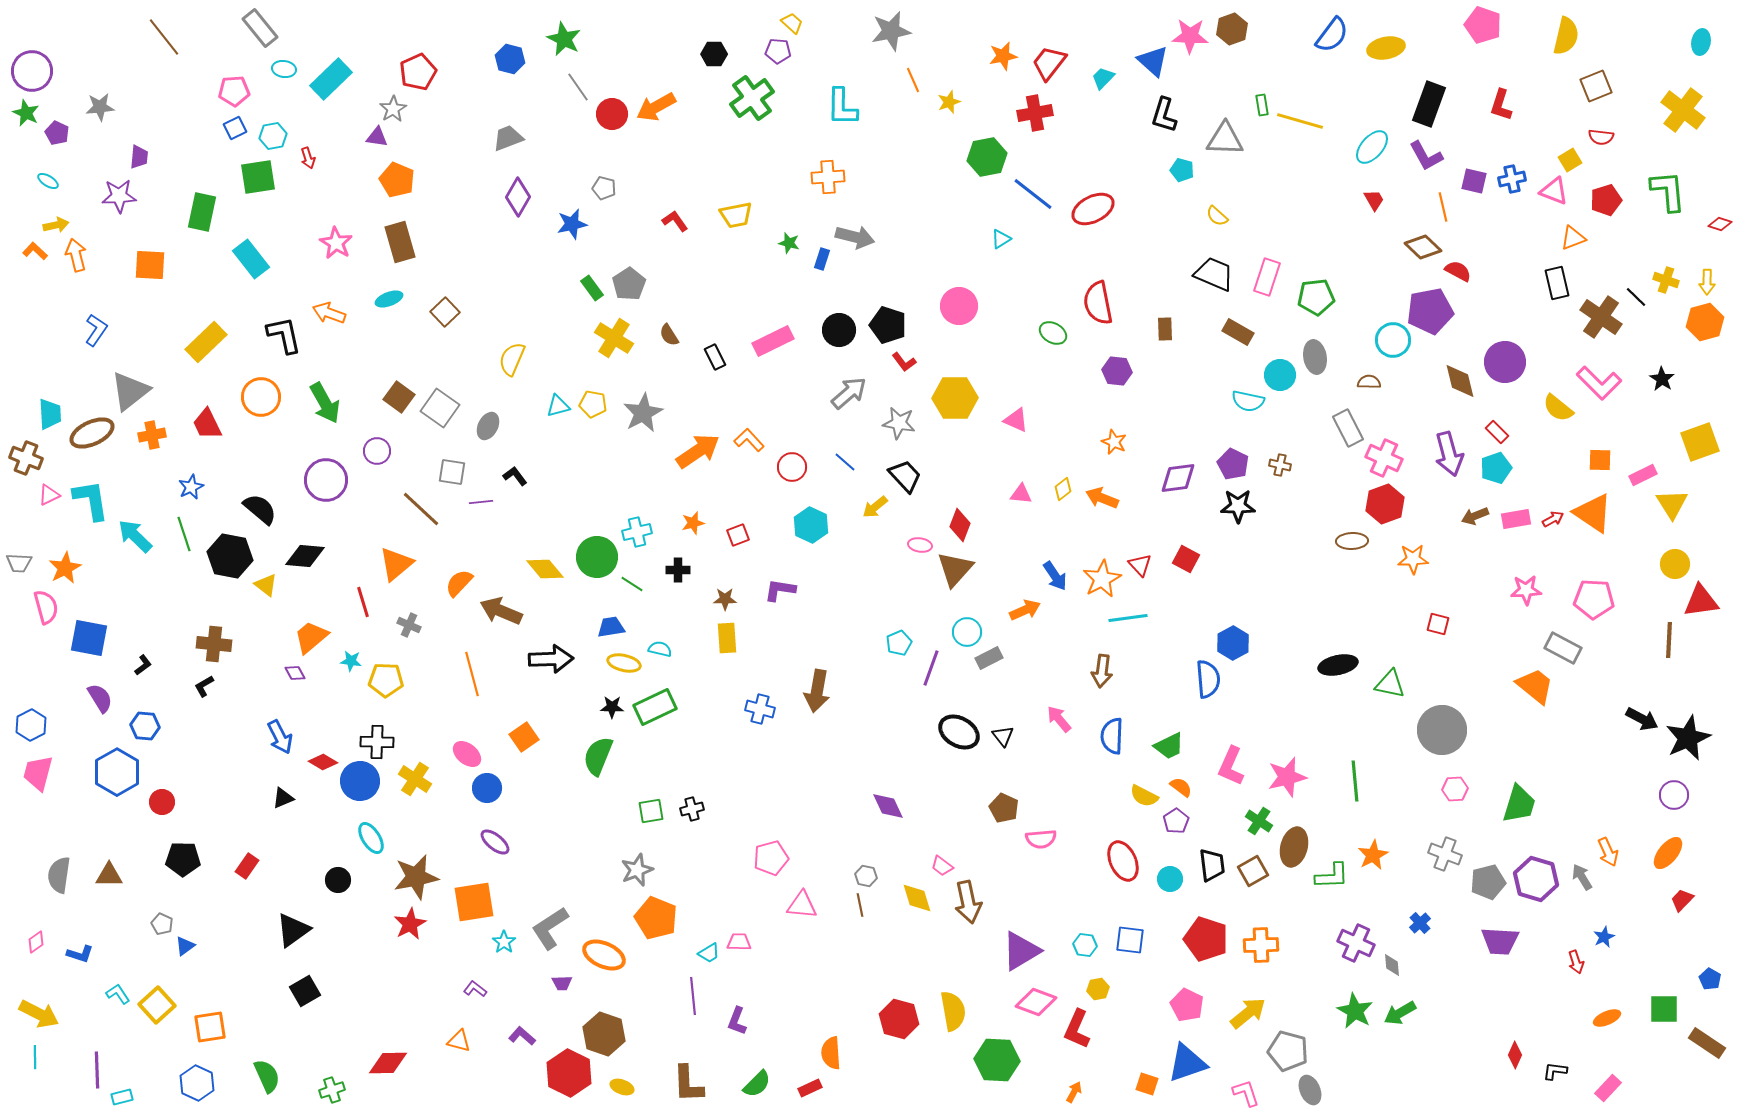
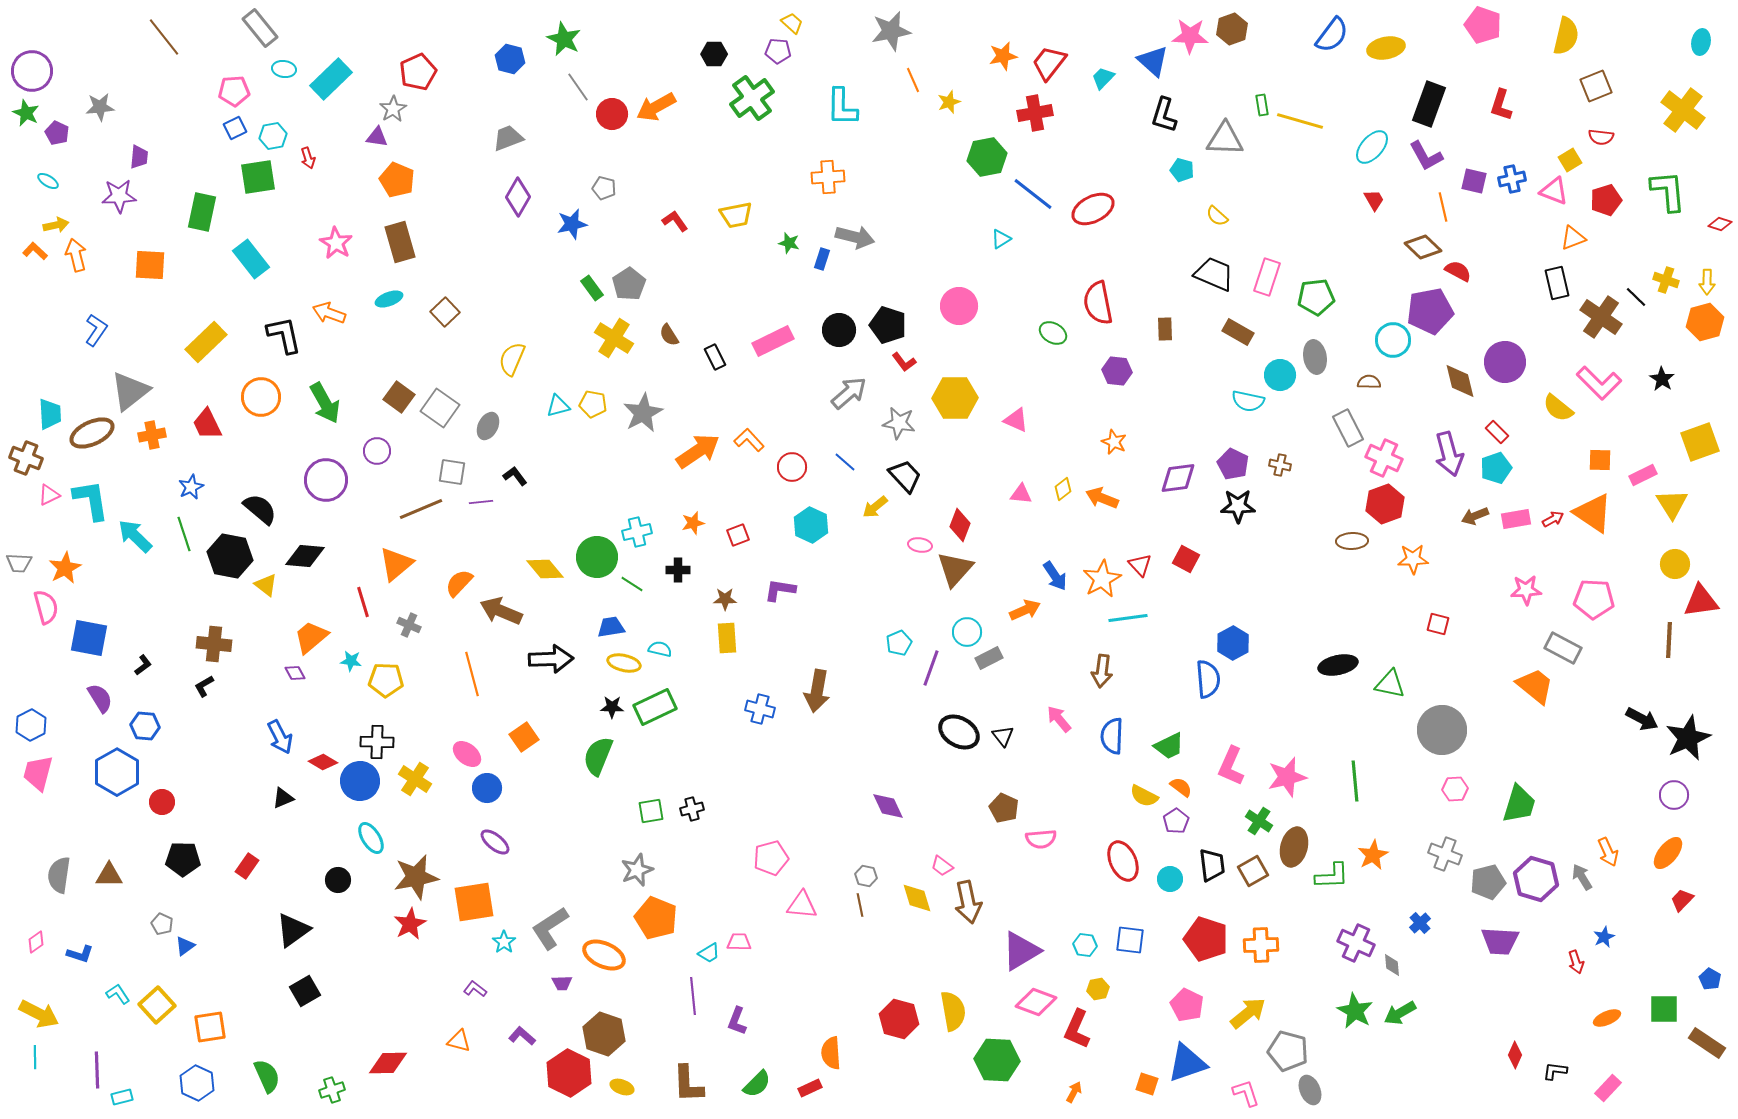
brown line at (421, 509): rotated 66 degrees counterclockwise
